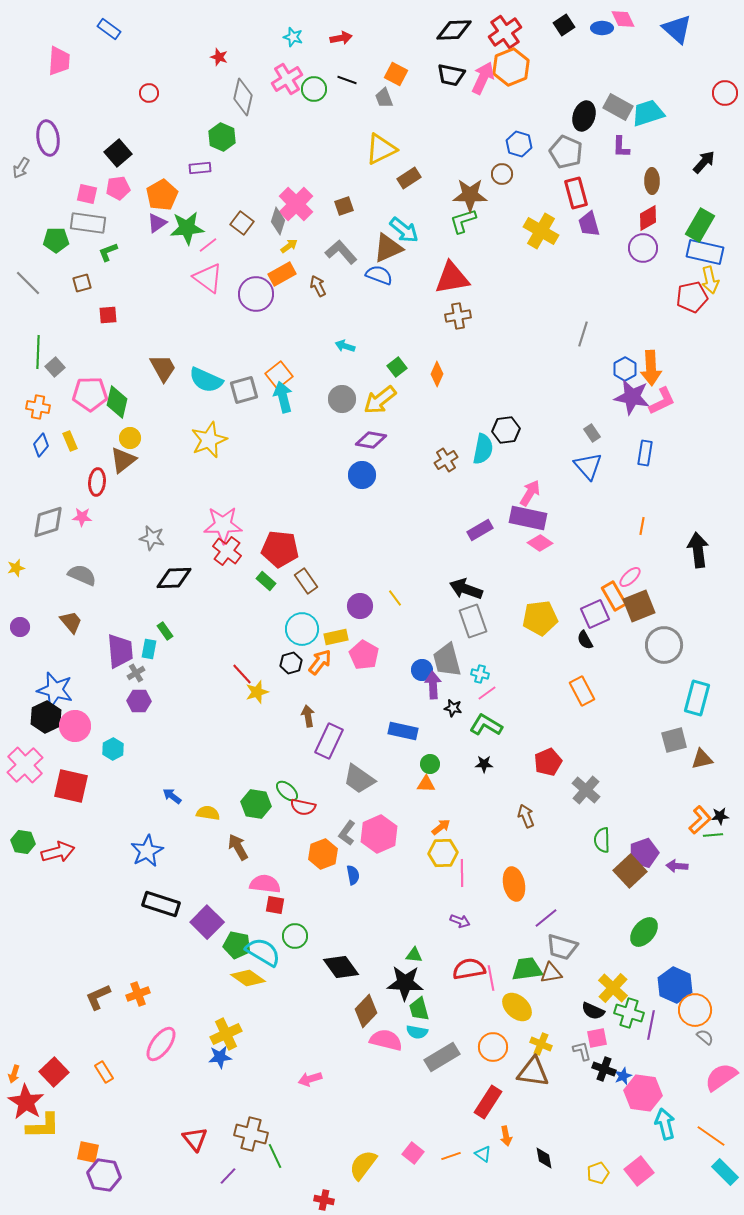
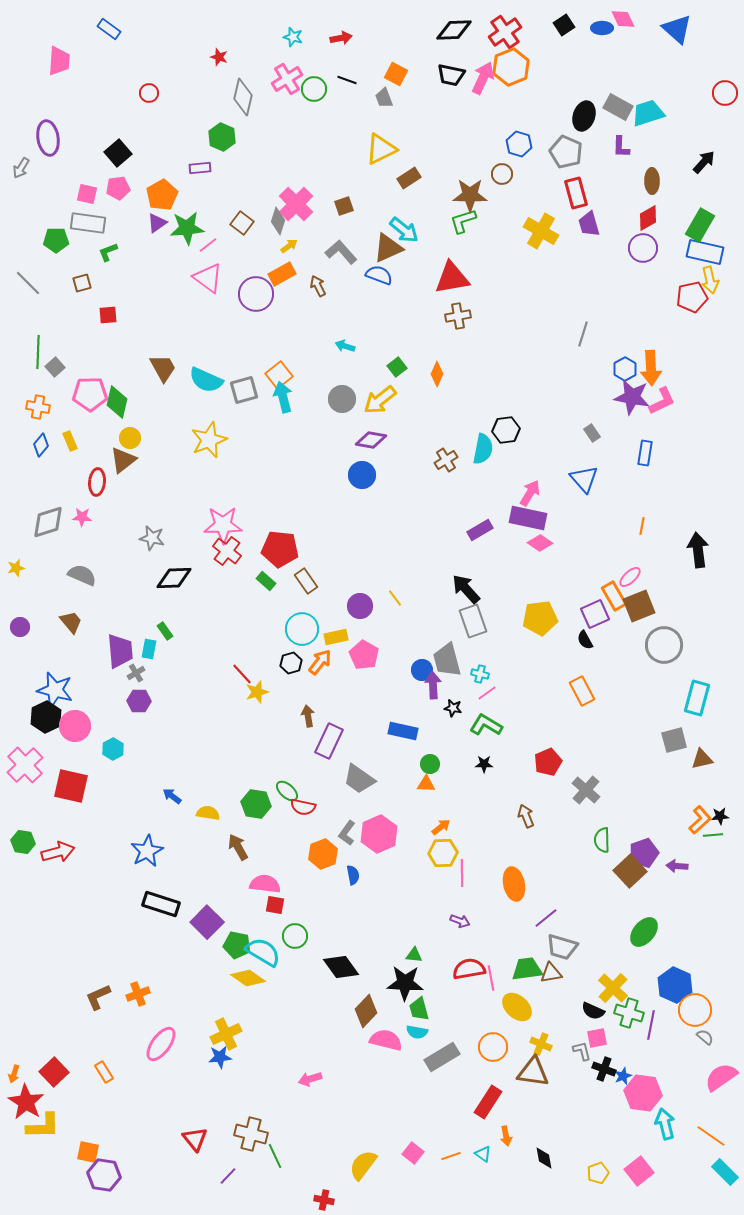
blue triangle at (588, 466): moved 4 px left, 13 px down
black arrow at (466, 589): rotated 28 degrees clockwise
